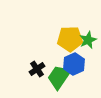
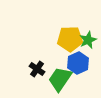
blue hexagon: moved 4 px right, 1 px up
black cross: rotated 21 degrees counterclockwise
green trapezoid: moved 1 px right, 2 px down
